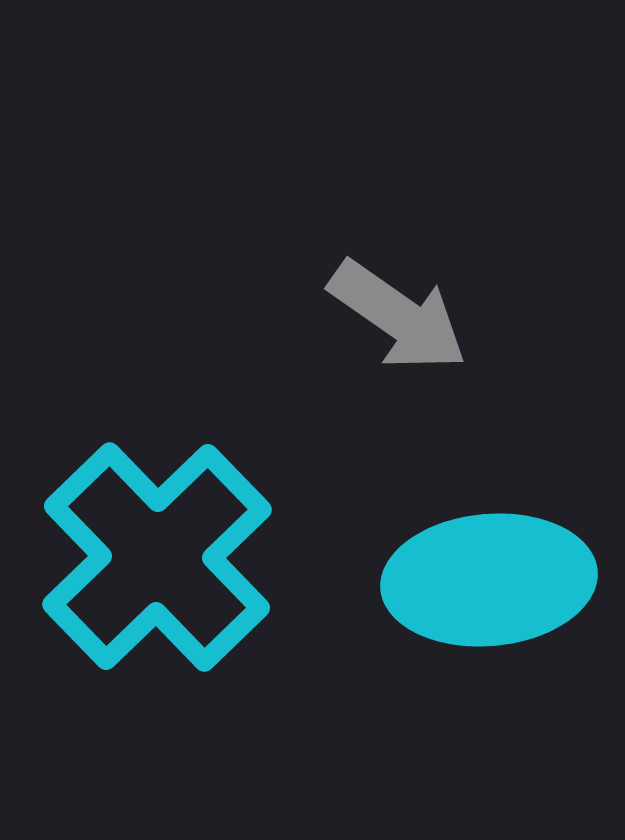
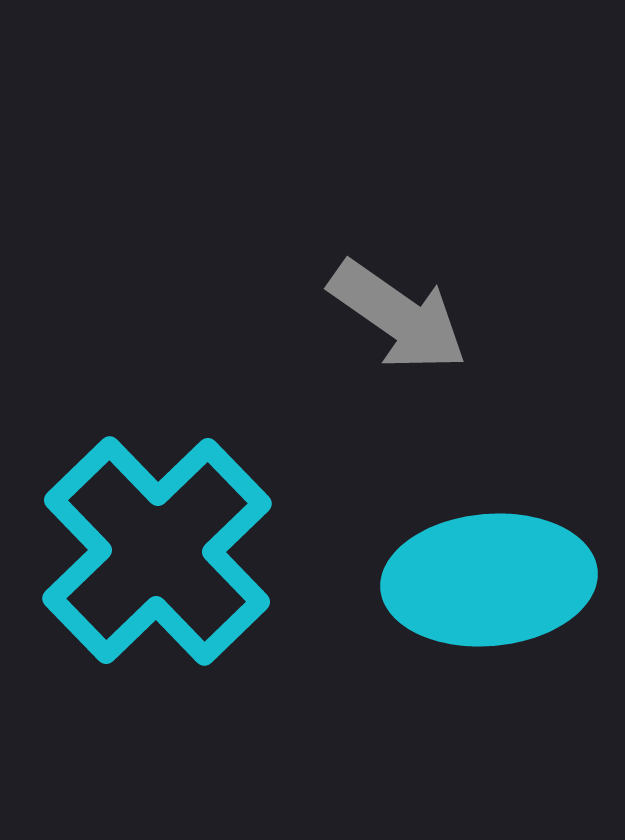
cyan cross: moved 6 px up
